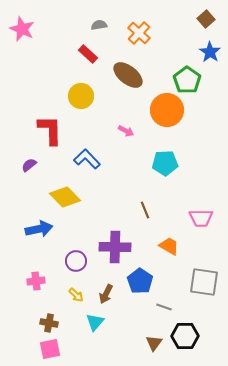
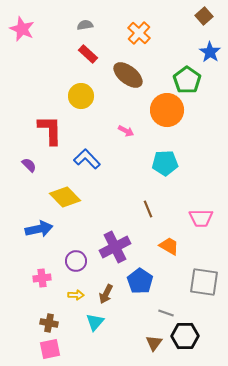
brown square: moved 2 px left, 3 px up
gray semicircle: moved 14 px left
purple semicircle: rotated 84 degrees clockwise
brown line: moved 3 px right, 1 px up
purple cross: rotated 28 degrees counterclockwise
pink cross: moved 6 px right, 3 px up
yellow arrow: rotated 42 degrees counterclockwise
gray line: moved 2 px right, 6 px down
